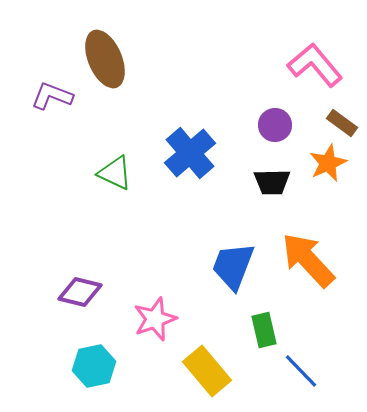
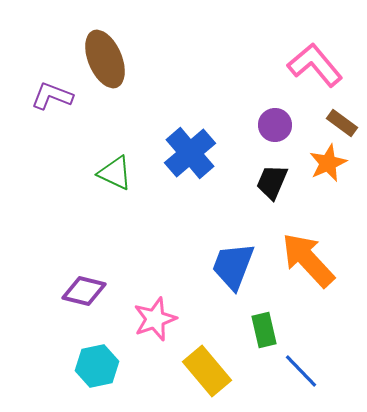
black trapezoid: rotated 114 degrees clockwise
purple diamond: moved 4 px right, 1 px up
cyan hexagon: moved 3 px right
